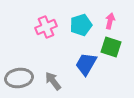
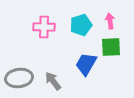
pink arrow: rotated 21 degrees counterclockwise
pink cross: moved 2 px left; rotated 25 degrees clockwise
green square: rotated 20 degrees counterclockwise
